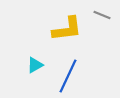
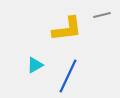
gray line: rotated 36 degrees counterclockwise
